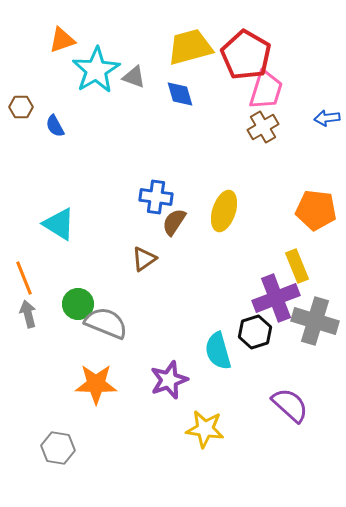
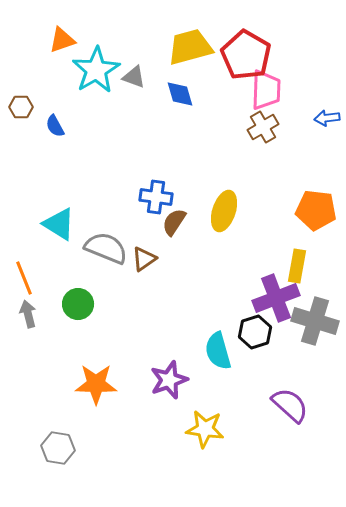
pink trapezoid: rotated 15 degrees counterclockwise
yellow rectangle: rotated 32 degrees clockwise
gray semicircle: moved 75 px up
